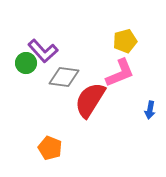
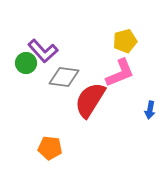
orange pentagon: rotated 15 degrees counterclockwise
